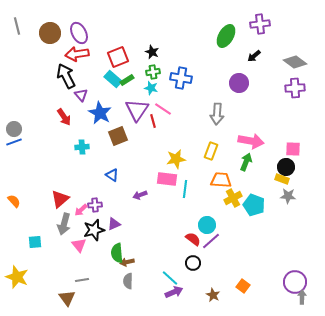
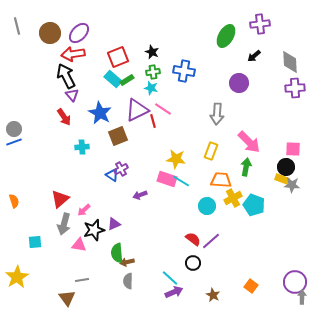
purple ellipse at (79, 33): rotated 70 degrees clockwise
red arrow at (77, 54): moved 4 px left
gray diamond at (295, 62): moved 5 px left; rotated 50 degrees clockwise
blue cross at (181, 78): moved 3 px right, 7 px up
purple triangle at (81, 95): moved 9 px left
purple triangle at (137, 110): rotated 30 degrees clockwise
pink arrow at (251, 141): moved 2 px left, 1 px down; rotated 35 degrees clockwise
yellow star at (176, 159): rotated 18 degrees clockwise
green arrow at (246, 162): moved 5 px down; rotated 12 degrees counterclockwise
pink rectangle at (167, 179): rotated 12 degrees clockwise
cyan line at (185, 189): moved 4 px left, 8 px up; rotated 66 degrees counterclockwise
gray star at (288, 196): moved 4 px right, 11 px up
orange semicircle at (14, 201): rotated 24 degrees clockwise
purple cross at (95, 205): moved 26 px right, 36 px up; rotated 24 degrees counterclockwise
pink arrow at (81, 210): moved 3 px right
cyan circle at (207, 225): moved 19 px up
pink triangle at (79, 245): rotated 42 degrees counterclockwise
yellow star at (17, 277): rotated 20 degrees clockwise
orange square at (243, 286): moved 8 px right
